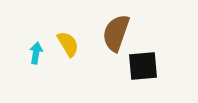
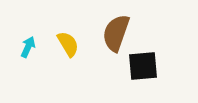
cyan arrow: moved 8 px left, 6 px up; rotated 15 degrees clockwise
